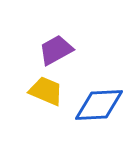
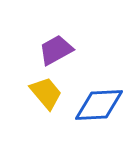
yellow trapezoid: moved 2 px down; rotated 27 degrees clockwise
